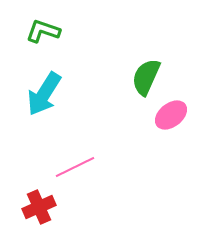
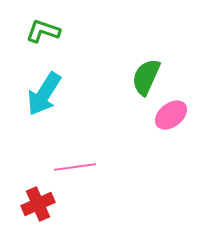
pink line: rotated 18 degrees clockwise
red cross: moved 1 px left, 3 px up
